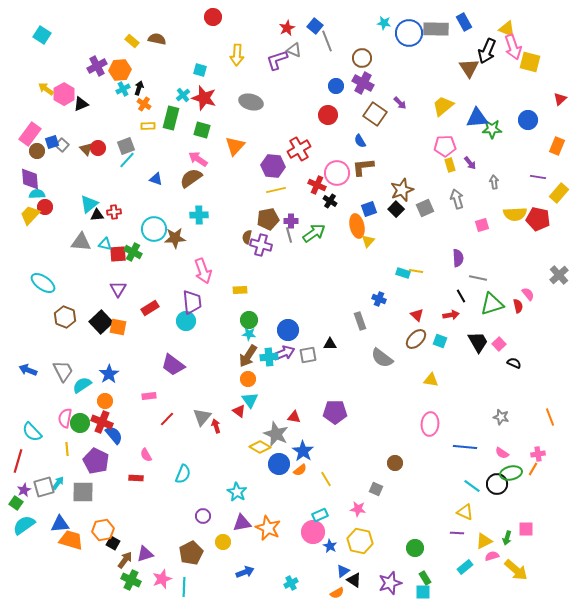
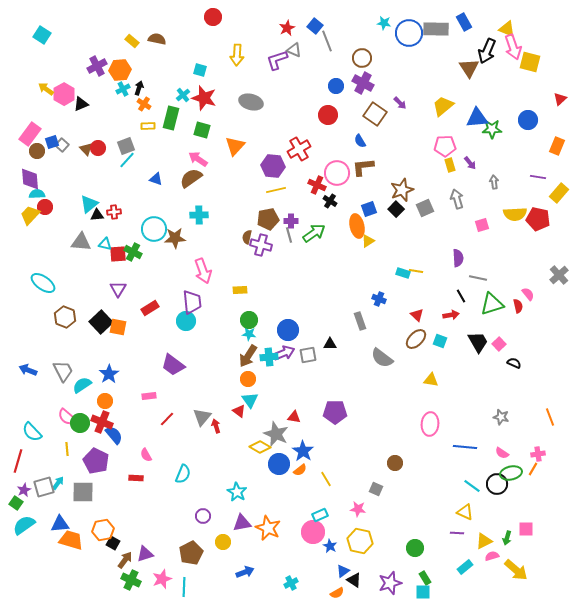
yellow triangle at (368, 241): rotated 16 degrees clockwise
pink semicircle at (65, 418): moved 2 px right, 1 px up; rotated 60 degrees counterclockwise
